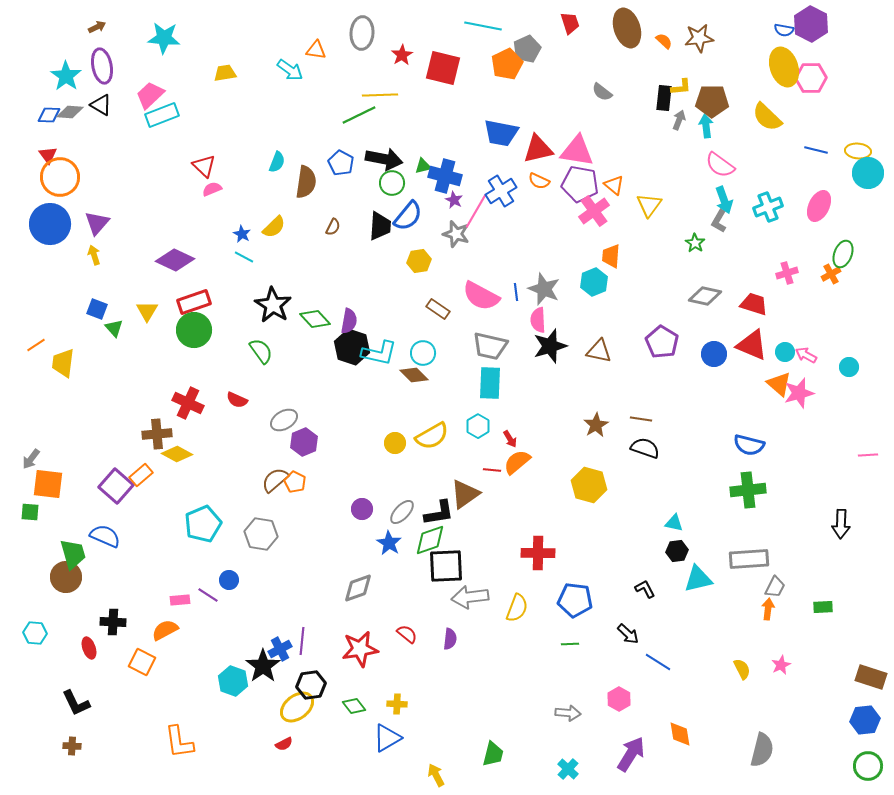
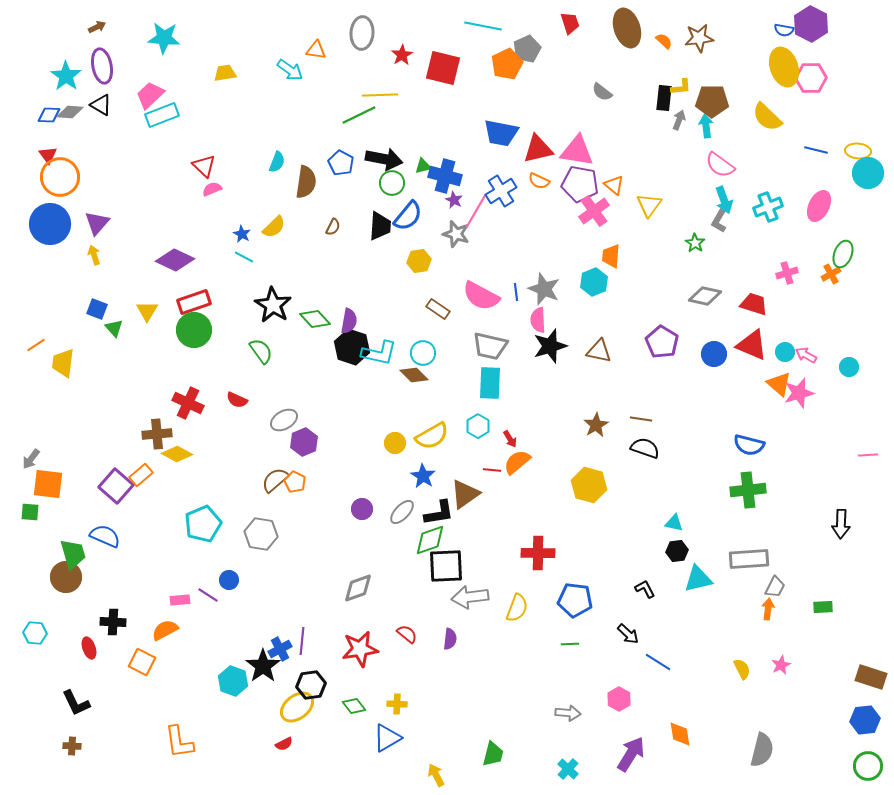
blue star at (389, 543): moved 34 px right, 67 px up
